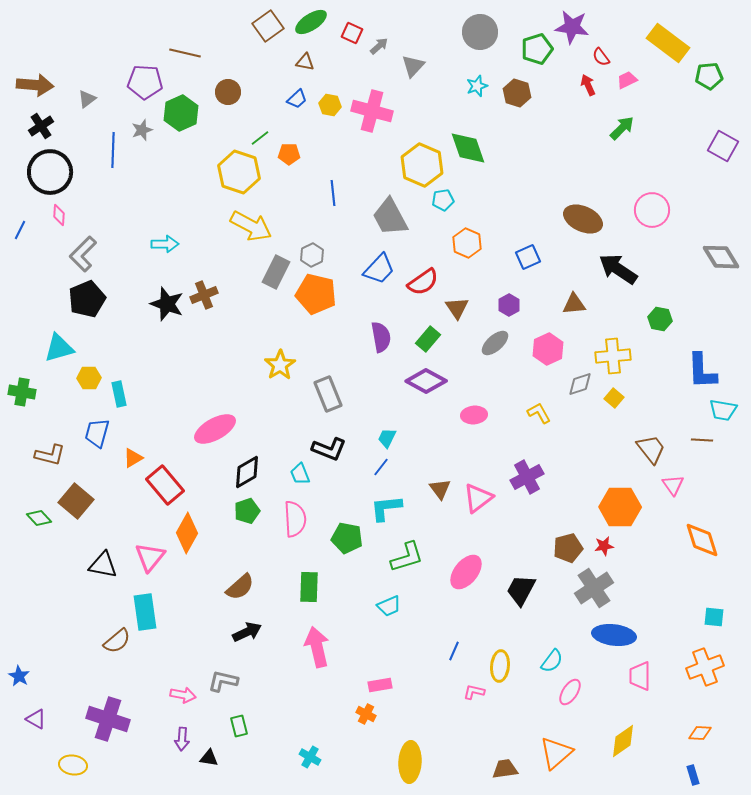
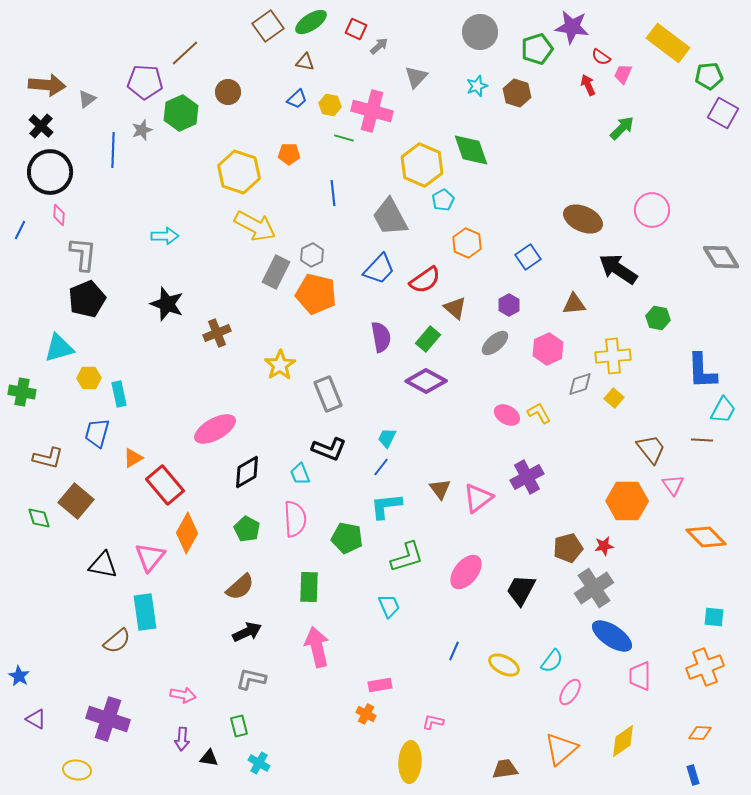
red square at (352, 33): moved 4 px right, 4 px up
brown line at (185, 53): rotated 56 degrees counterclockwise
red semicircle at (601, 57): rotated 18 degrees counterclockwise
gray triangle at (413, 66): moved 3 px right, 11 px down
pink trapezoid at (627, 80): moved 4 px left, 6 px up; rotated 40 degrees counterclockwise
brown arrow at (35, 85): moved 12 px right
black cross at (41, 126): rotated 15 degrees counterclockwise
green line at (260, 138): moved 84 px right; rotated 54 degrees clockwise
purple square at (723, 146): moved 33 px up
green diamond at (468, 148): moved 3 px right, 2 px down
cyan pentagon at (443, 200): rotated 20 degrees counterclockwise
yellow arrow at (251, 226): moved 4 px right
cyan arrow at (165, 244): moved 8 px up
gray L-shape at (83, 254): rotated 141 degrees clockwise
blue square at (528, 257): rotated 10 degrees counterclockwise
red semicircle at (423, 282): moved 2 px right, 2 px up
brown cross at (204, 295): moved 13 px right, 38 px down
brown triangle at (457, 308): moved 2 px left; rotated 15 degrees counterclockwise
green hexagon at (660, 319): moved 2 px left, 1 px up
cyan trapezoid at (723, 410): rotated 72 degrees counterclockwise
pink ellipse at (474, 415): moved 33 px right; rotated 35 degrees clockwise
brown L-shape at (50, 455): moved 2 px left, 3 px down
orange hexagon at (620, 507): moved 7 px right, 6 px up
cyan L-shape at (386, 508): moved 2 px up
green pentagon at (247, 511): moved 18 px down; rotated 25 degrees counterclockwise
green diamond at (39, 518): rotated 25 degrees clockwise
orange diamond at (702, 540): moved 4 px right, 3 px up; rotated 27 degrees counterclockwise
cyan trapezoid at (389, 606): rotated 90 degrees counterclockwise
blue ellipse at (614, 635): moved 2 px left, 1 px down; rotated 27 degrees clockwise
yellow ellipse at (500, 666): moved 4 px right, 1 px up; rotated 68 degrees counterclockwise
gray L-shape at (223, 681): moved 28 px right, 2 px up
pink L-shape at (474, 692): moved 41 px left, 30 px down
orange triangle at (556, 753): moved 5 px right, 4 px up
cyan cross at (310, 757): moved 51 px left, 6 px down
yellow ellipse at (73, 765): moved 4 px right, 5 px down
